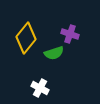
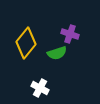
yellow diamond: moved 5 px down
green semicircle: moved 3 px right
